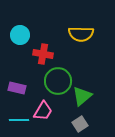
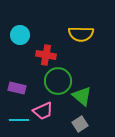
red cross: moved 3 px right, 1 px down
green triangle: rotated 40 degrees counterclockwise
pink trapezoid: rotated 35 degrees clockwise
